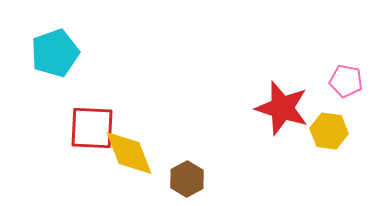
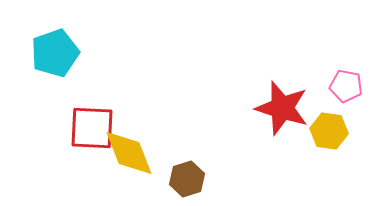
pink pentagon: moved 5 px down
brown hexagon: rotated 12 degrees clockwise
